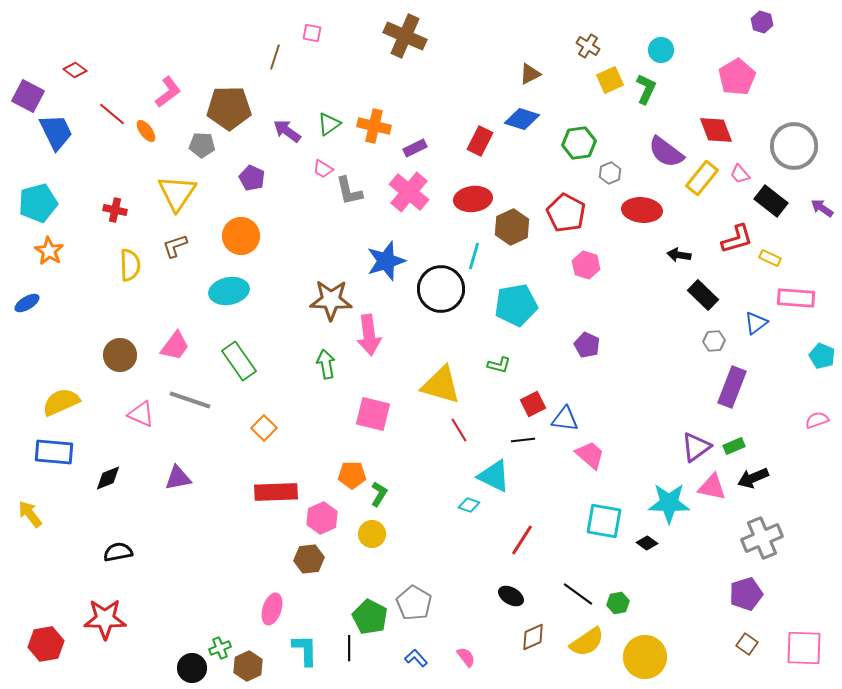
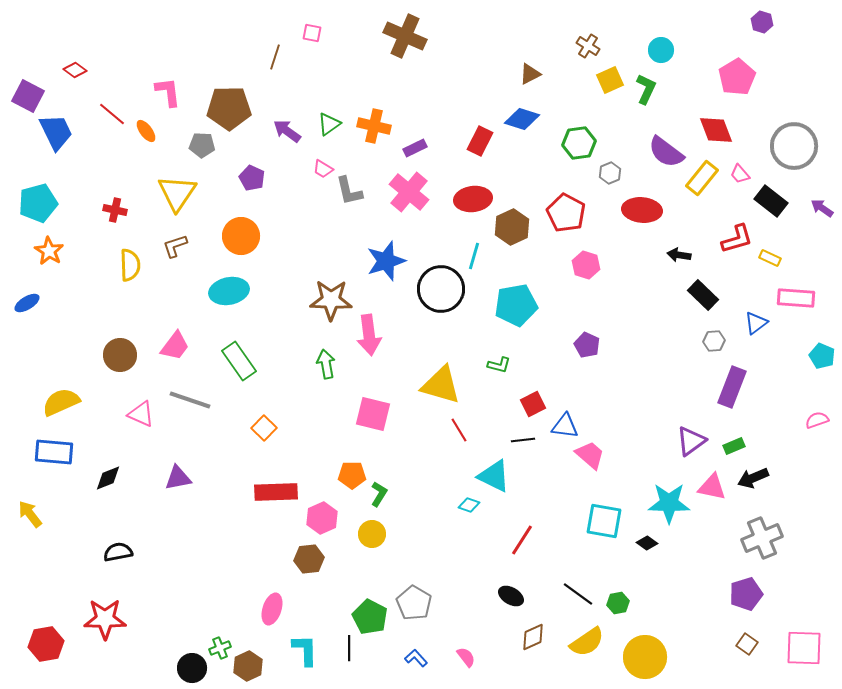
pink L-shape at (168, 92): rotated 60 degrees counterclockwise
blue triangle at (565, 419): moved 7 px down
purple triangle at (696, 447): moved 5 px left, 6 px up
